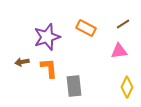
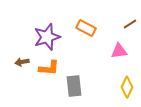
brown line: moved 7 px right
orange L-shape: rotated 100 degrees clockwise
